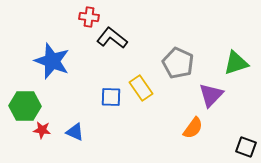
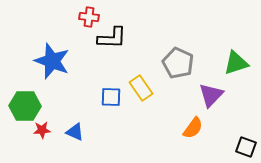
black L-shape: rotated 144 degrees clockwise
red star: rotated 12 degrees counterclockwise
